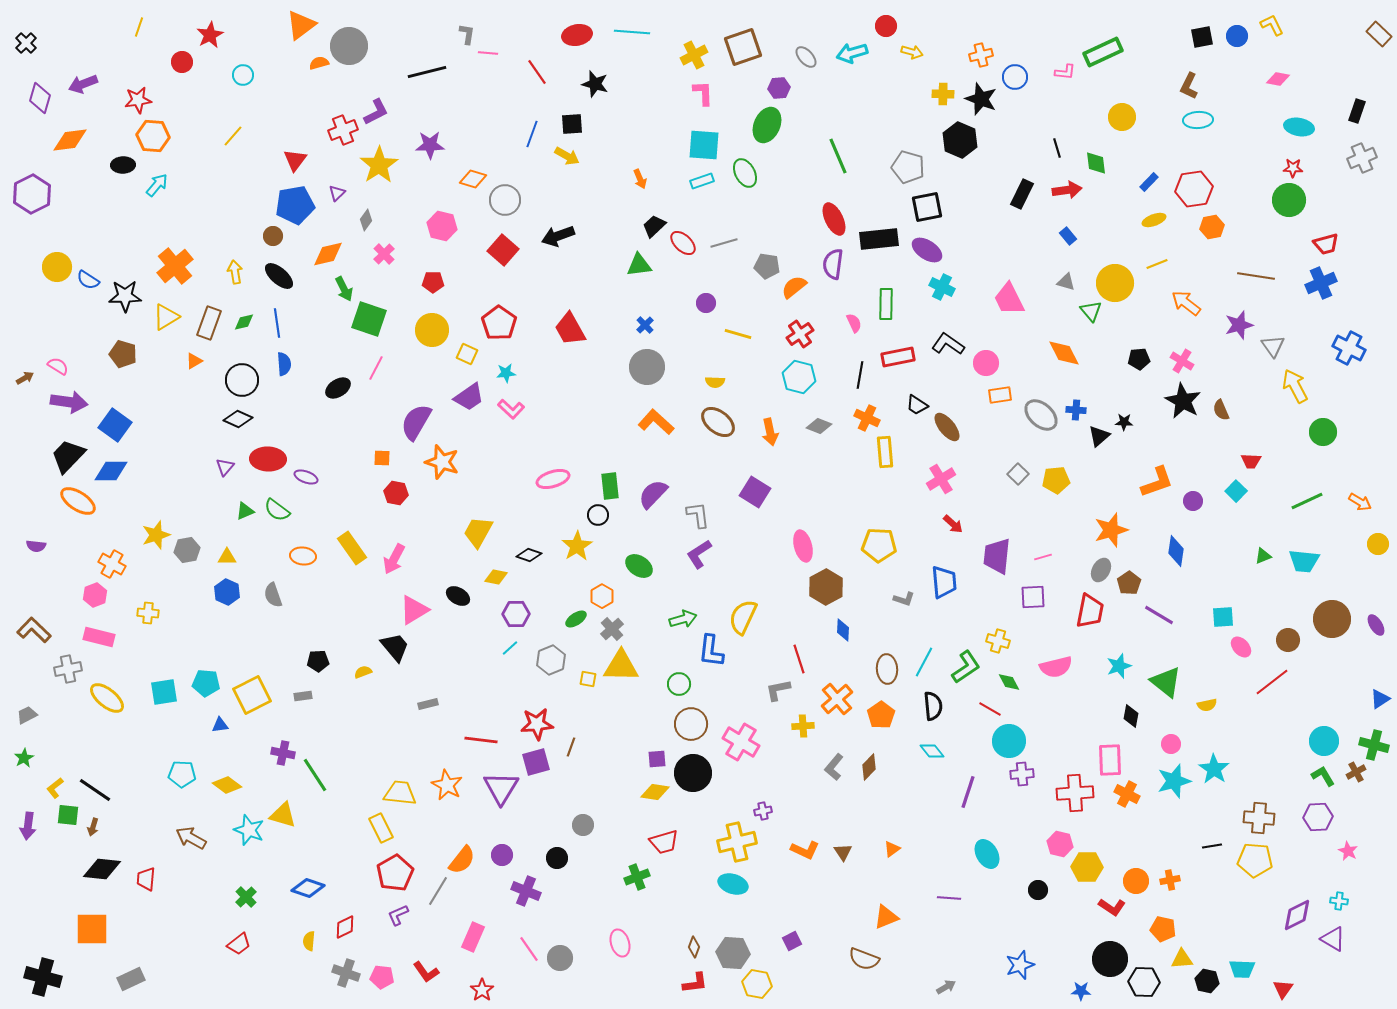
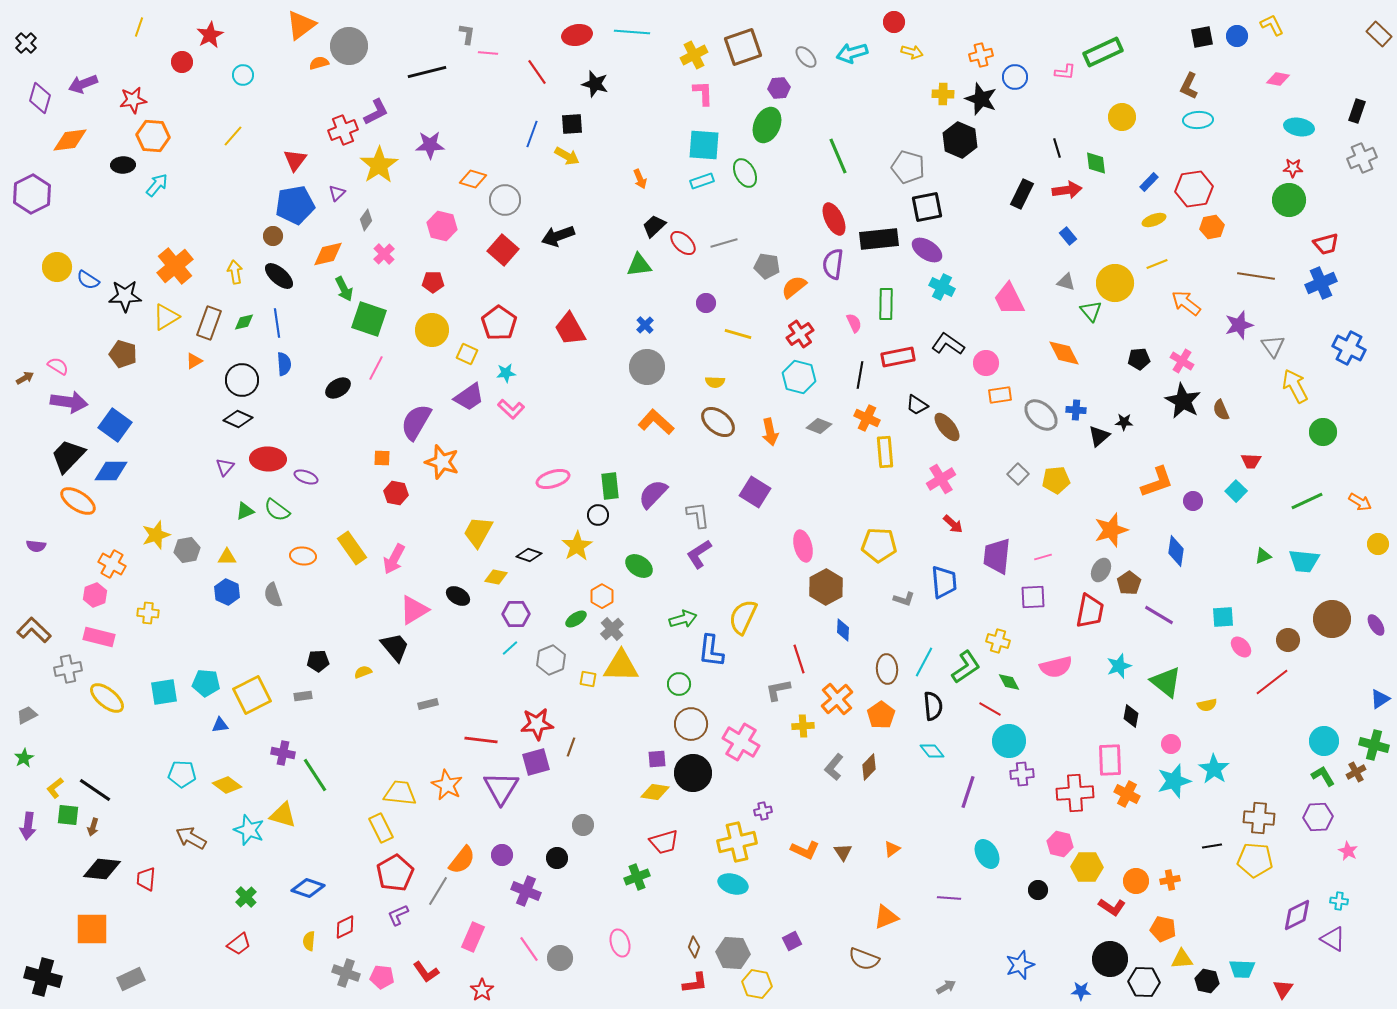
red circle at (886, 26): moved 8 px right, 4 px up
red star at (138, 100): moved 5 px left
